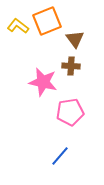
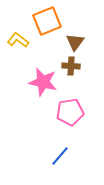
yellow L-shape: moved 14 px down
brown triangle: moved 3 px down; rotated 12 degrees clockwise
